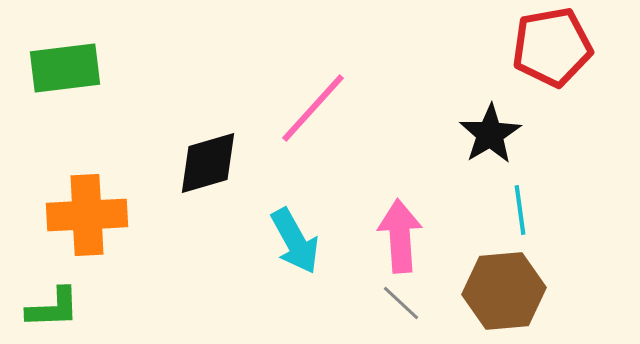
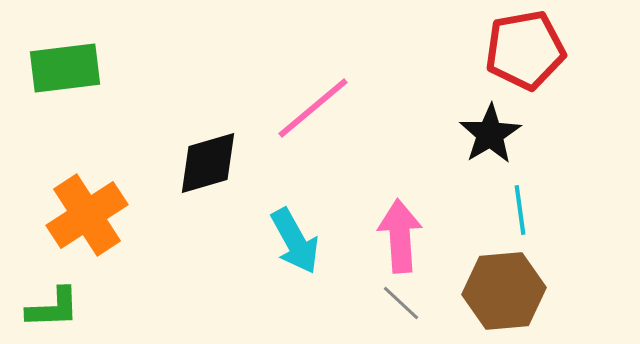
red pentagon: moved 27 px left, 3 px down
pink line: rotated 8 degrees clockwise
orange cross: rotated 30 degrees counterclockwise
